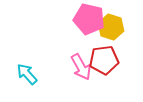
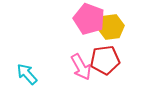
pink pentagon: rotated 8 degrees clockwise
yellow hexagon: rotated 25 degrees counterclockwise
red pentagon: moved 1 px right
